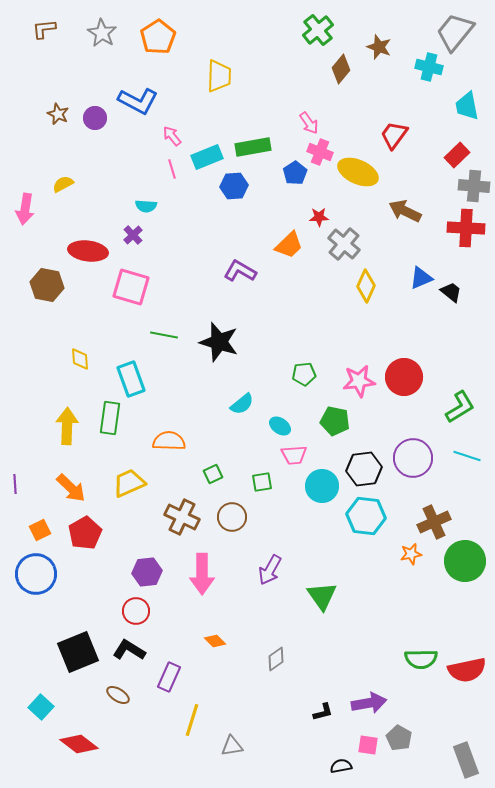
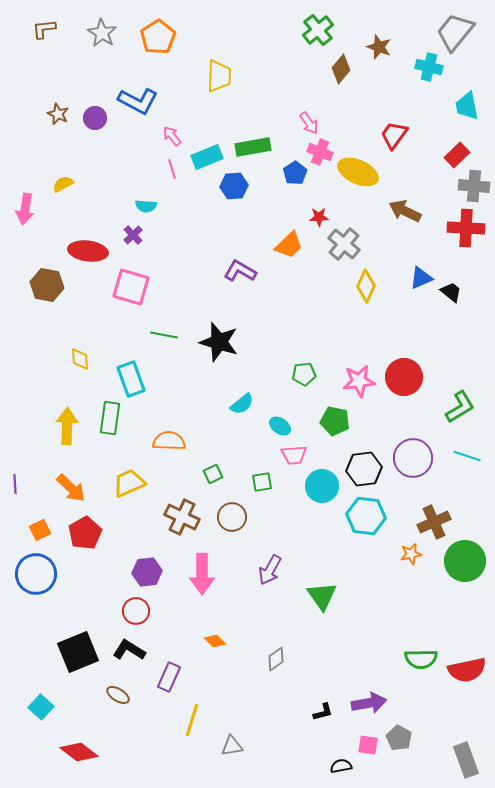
red diamond at (79, 744): moved 8 px down
